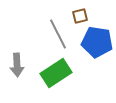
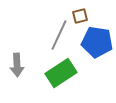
gray line: moved 1 px right, 1 px down; rotated 52 degrees clockwise
green rectangle: moved 5 px right
